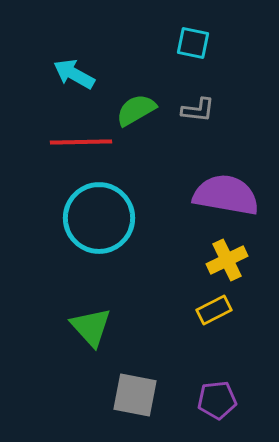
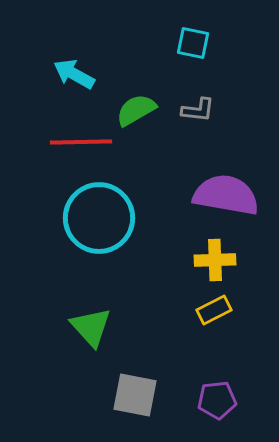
yellow cross: moved 12 px left; rotated 24 degrees clockwise
